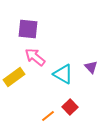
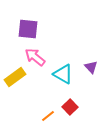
yellow rectangle: moved 1 px right
